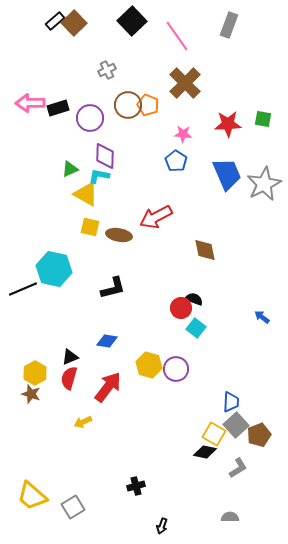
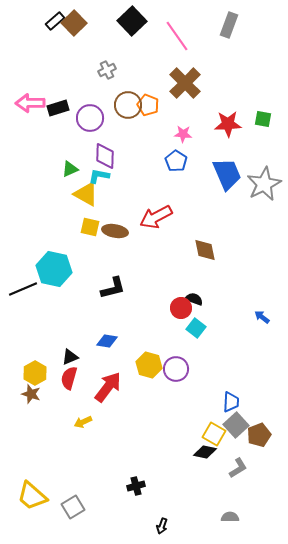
brown ellipse at (119, 235): moved 4 px left, 4 px up
